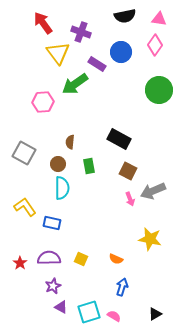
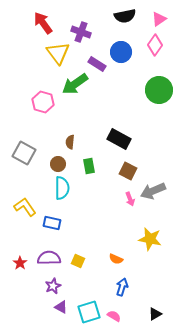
pink triangle: rotated 42 degrees counterclockwise
pink hexagon: rotated 20 degrees clockwise
yellow square: moved 3 px left, 2 px down
